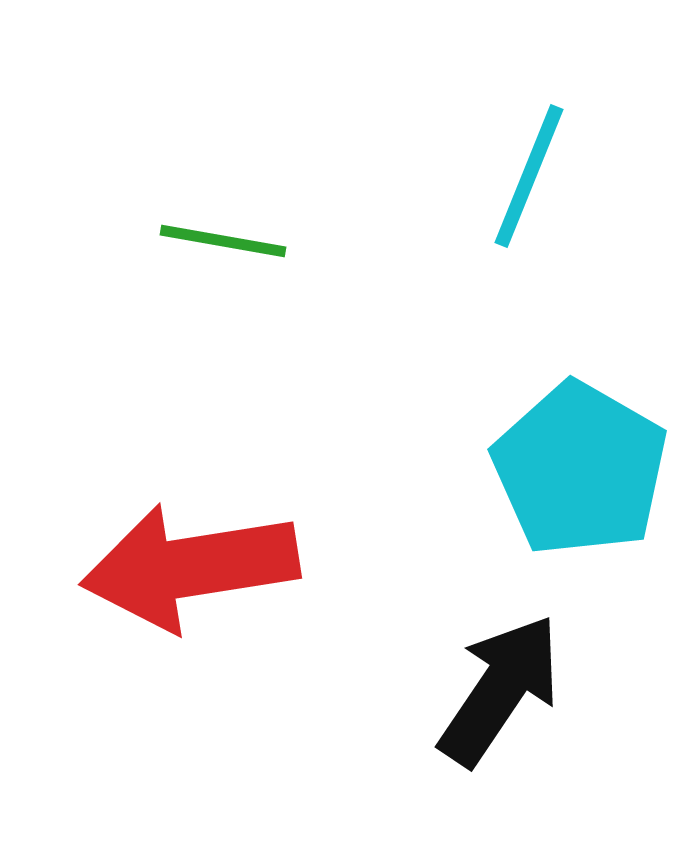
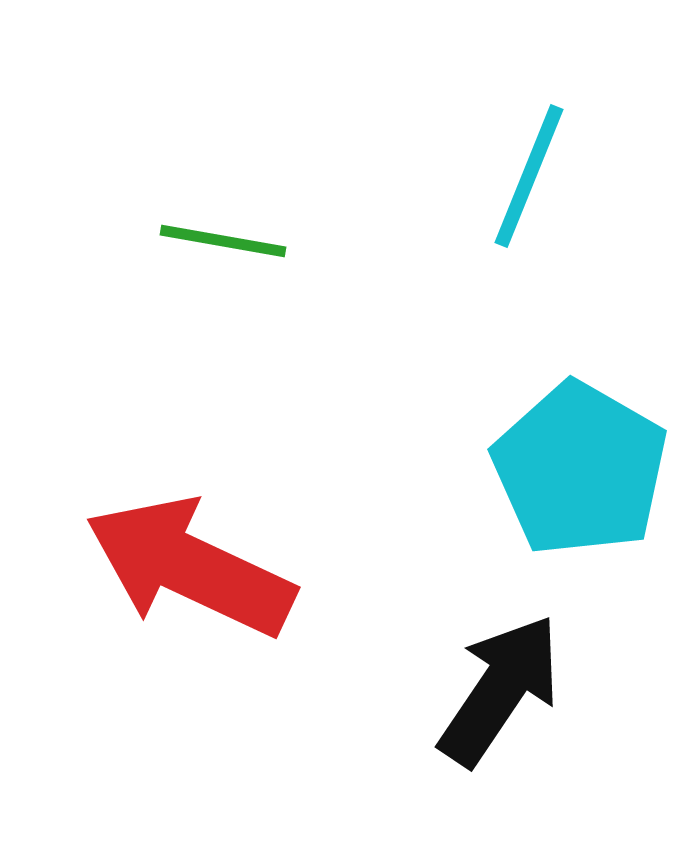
red arrow: rotated 34 degrees clockwise
